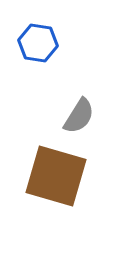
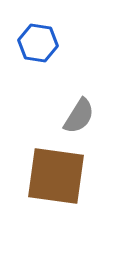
brown square: rotated 8 degrees counterclockwise
